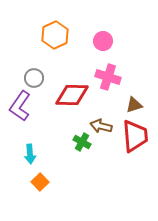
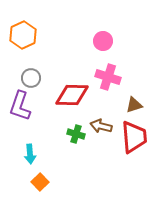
orange hexagon: moved 32 px left
gray circle: moved 3 px left
purple L-shape: rotated 16 degrees counterclockwise
red trapezoid: moved 1 px left, 1 px down
green cross: moved 6 px left, 8 px up; rotated 12 degrees counterclockwise
